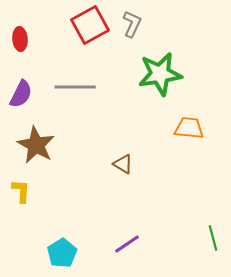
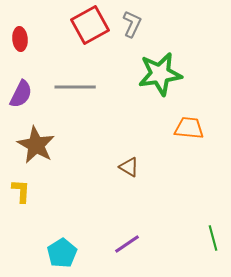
brown triangle: moved 6 px right, 3 px down
